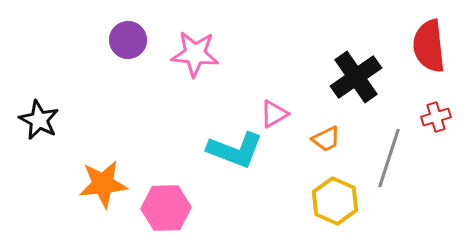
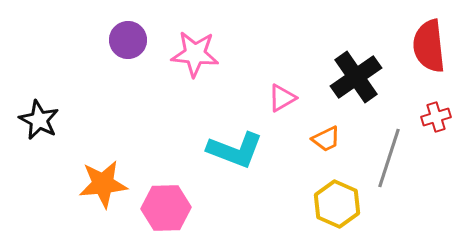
pink triangle: moved 8 px right, 16 px up
yellow hexagon: moved 2 px right, 3 px down
